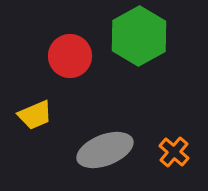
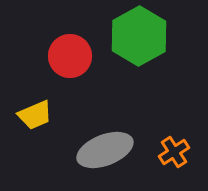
orange cross: rotated 16 degrees clockwise
